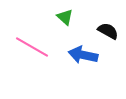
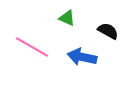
green triangle: moved 2 px right, 1 px down; rotated 18 degrees counterclockwise
blue arrow: moved 1 px left, 2 px down
